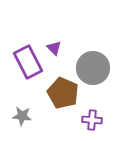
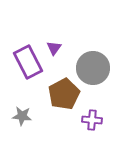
purple triangle: rotated 21 degrees clockwise
brown pentagon: moved 1 px right, 1 px down; rotated 20 degrees clockwise
